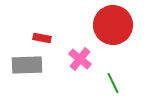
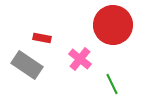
gray rectangle: rotated 36 degrees clockwise
green line: moved 1 px left, 1 px down
